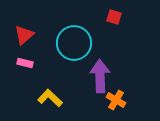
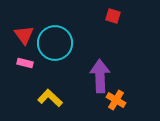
red square: moved 1 px left, 1 px up
red triangle: rotated 25 degrees counterclockwise
cyan circle: moved 19 px left
